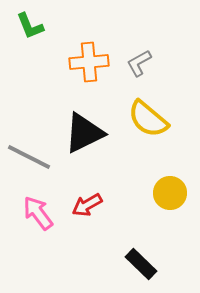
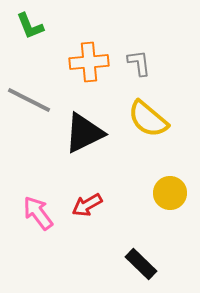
gray L-shape: rotated 112 degrees clockwise
gray line: moved 57 px up
